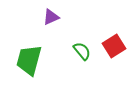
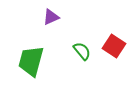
red square: rotated 25 degrees counterclockwise
green trapezoid: moved 2 px right, 1 px down
